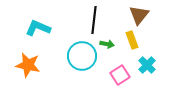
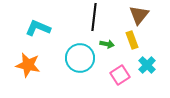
black line: moved 3 px up
cyan circle: moved 2 px left, 2 px down
